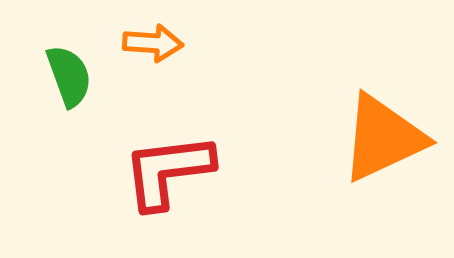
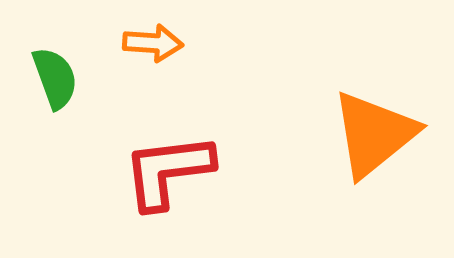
green semicircle: moved 14 px left, 2 px down
orange triangle: moved 9 px left, 4 px up; rotated 14 degrees counterclockwise
